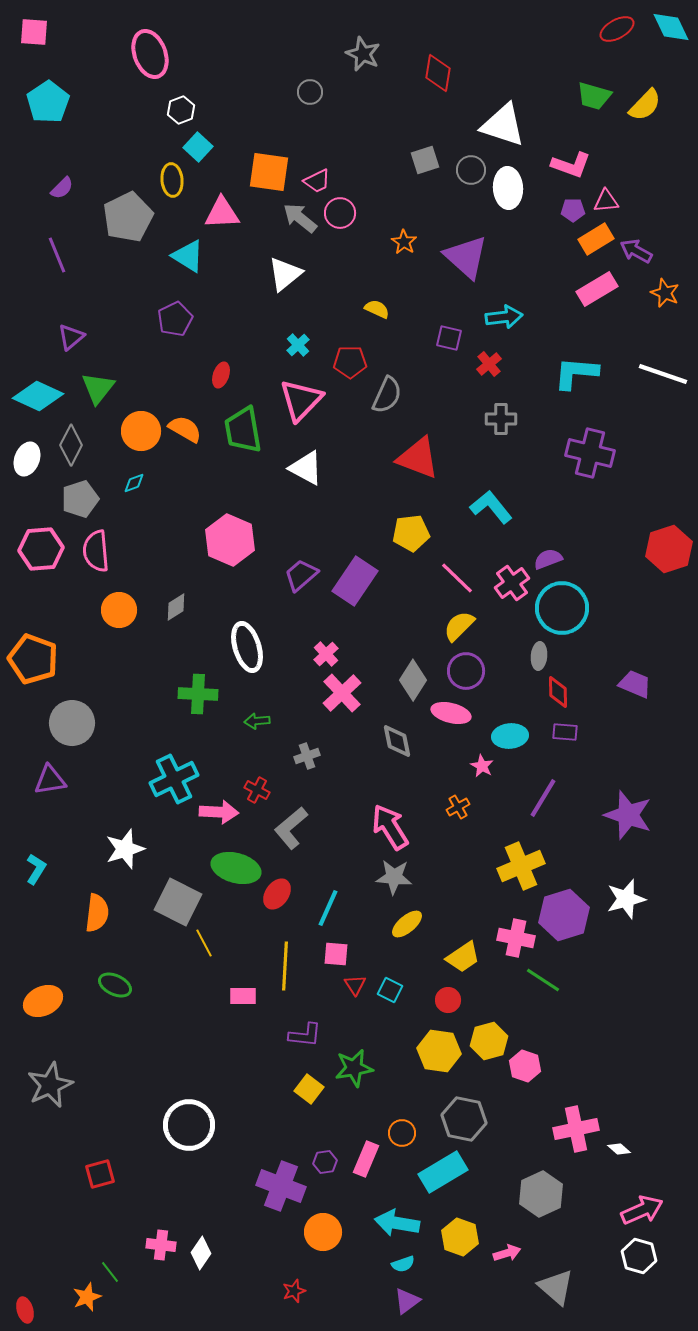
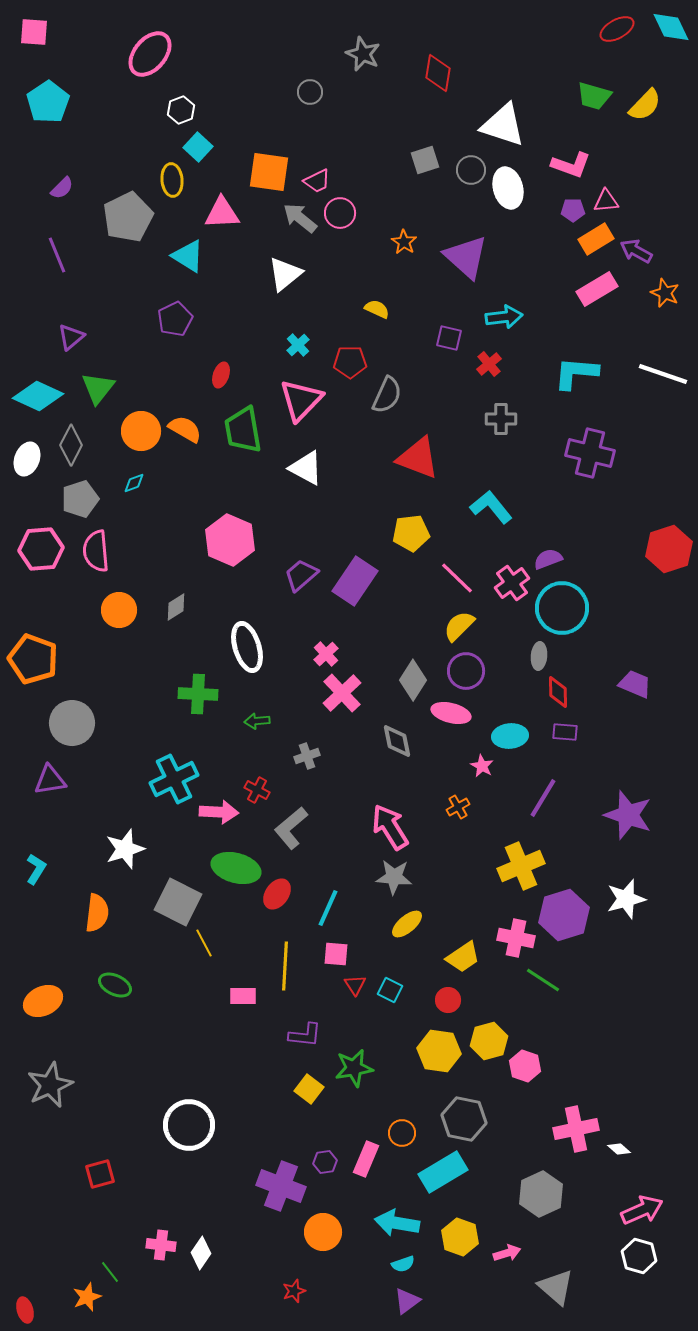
pink ellipse at (150, 54): rotated 60 degrees clockwise
white ellipse at (508, 188): rotated 12 degrees counterclockwise
